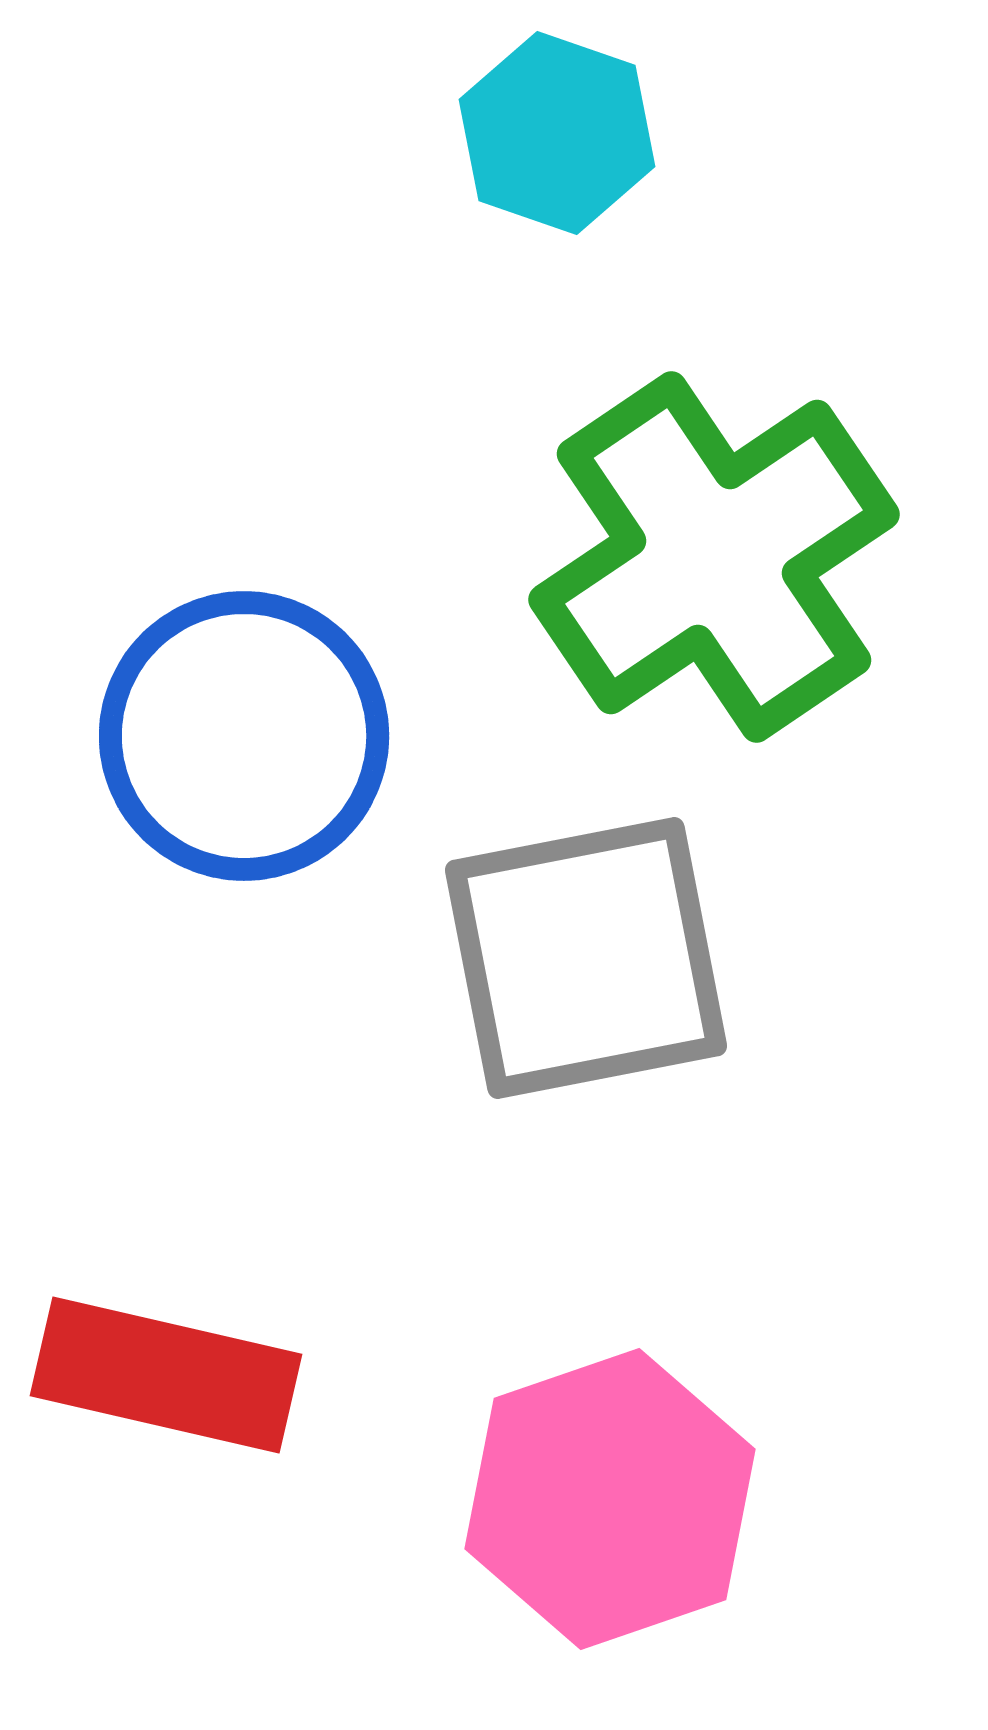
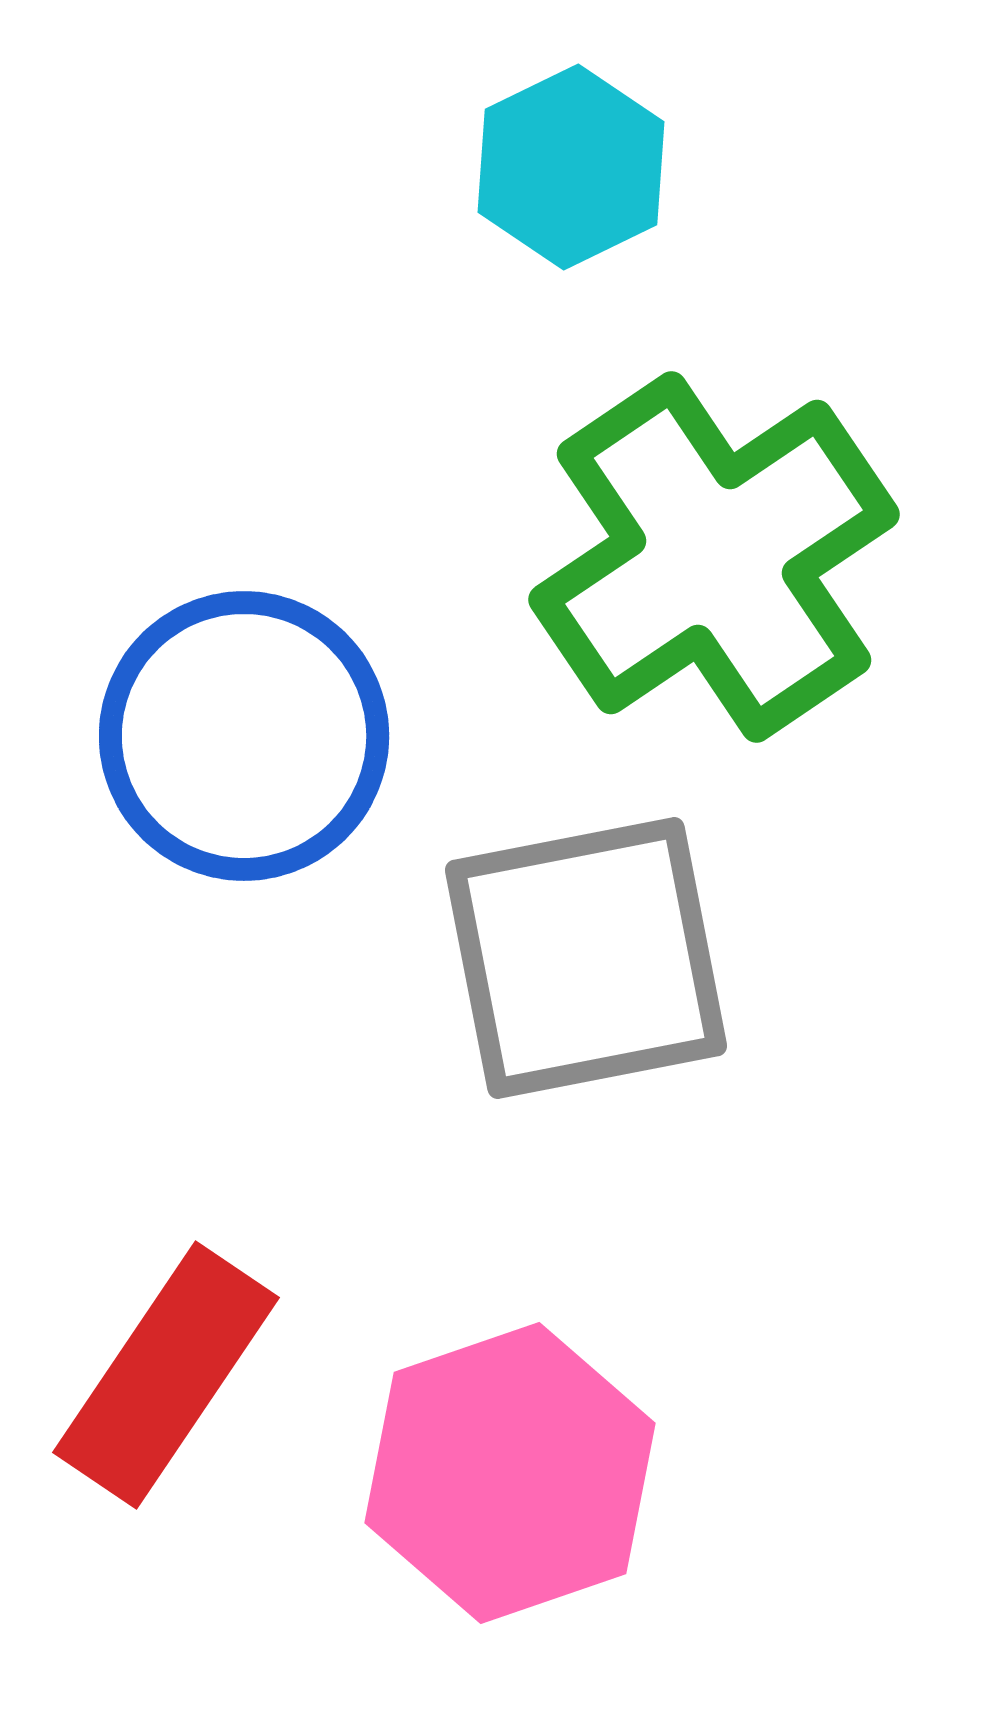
cyan hexagon: moved 14 px right, 34 px down; rotated 15 degrees clockwise
red rectangle: rotated 69 degrees counterclockwise
pink hexagon: moved 100 px left, 26 px up
